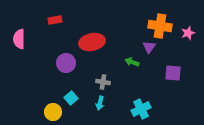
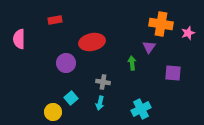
orange cross: moved 1 px right, 2 px up
green arrow: moved 1 px down; rotated 64 degrees clockwise
